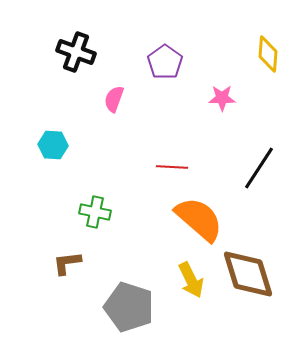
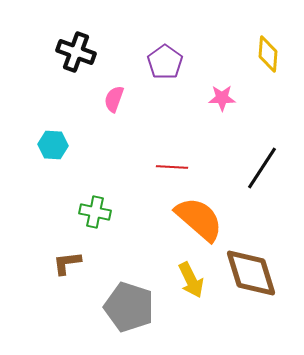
black line: moved 3 px right
brown diamond: moved 3 px right, 1 px up
